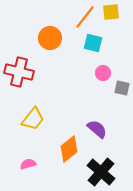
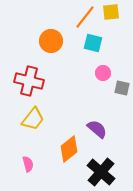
orange circle: moved 1 px right, 3 px down
red cross: moved 10 px right, 9 px down
pink semicircle: rotated 91 degrees clockwise
